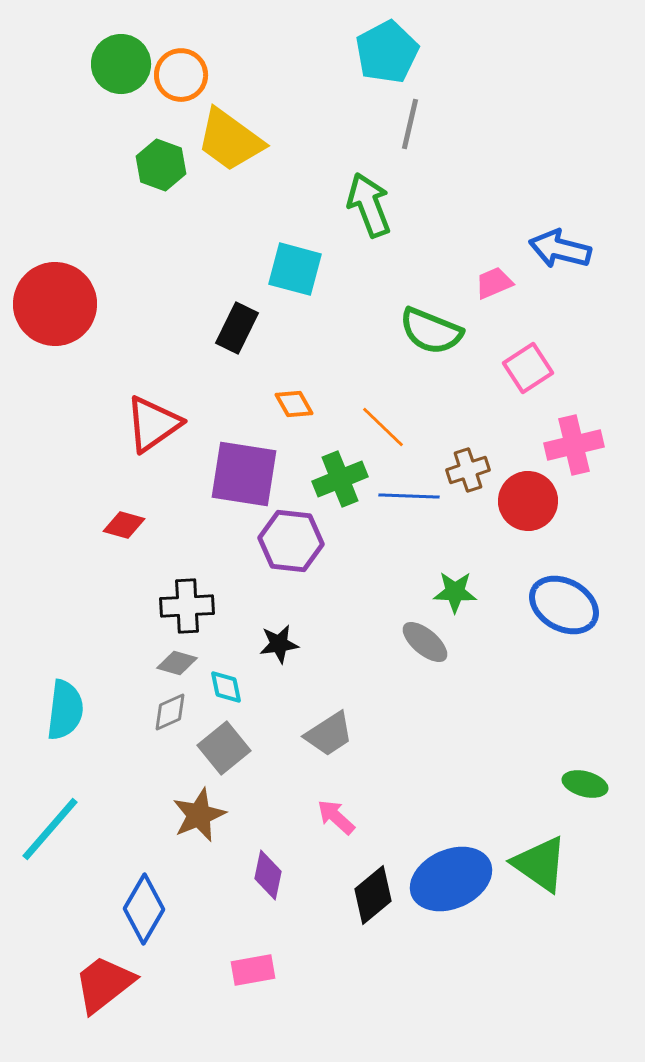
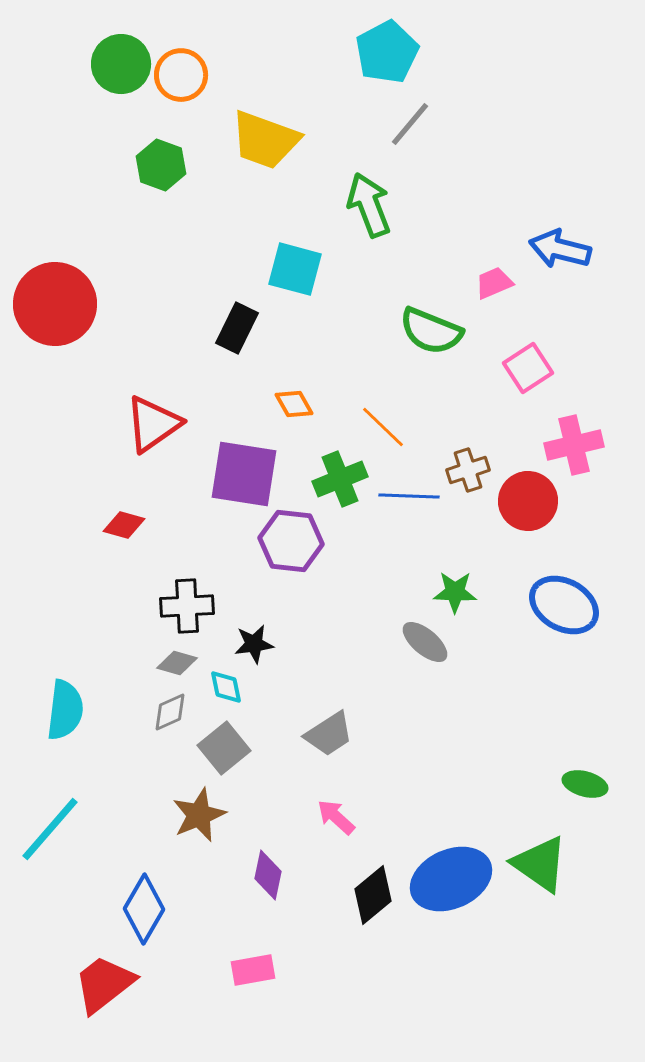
gray line at (410, 124): rotated 27 degrees clockwise
yellow trapezoid at (230, 140): moved 35 px right; rotated 16 degrees counterclockwise
black star at (279, 644): moved 25 px left
